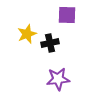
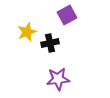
purple square: rotated 30 degrees counterclockwise
yellow star: moved 2 px up
